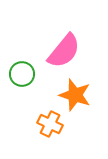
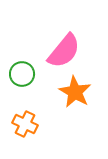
orange star: moved 3 px up; rotated 12 degrees clockwise
orange cross: moved 25 px left
